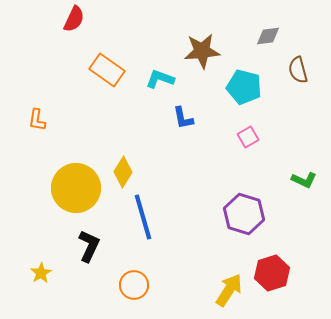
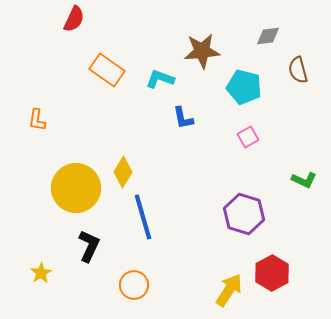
red hexagon: rotated 12 degrees counterclockwise
